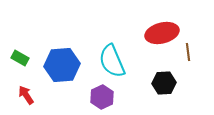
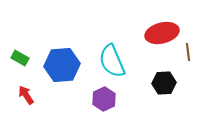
purple hexagon: moved 2 px right, 2 px down
